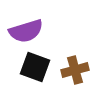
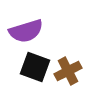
brown cross: moved 7 px left, 1 px down; rotated 12 degrees counterclockwise
